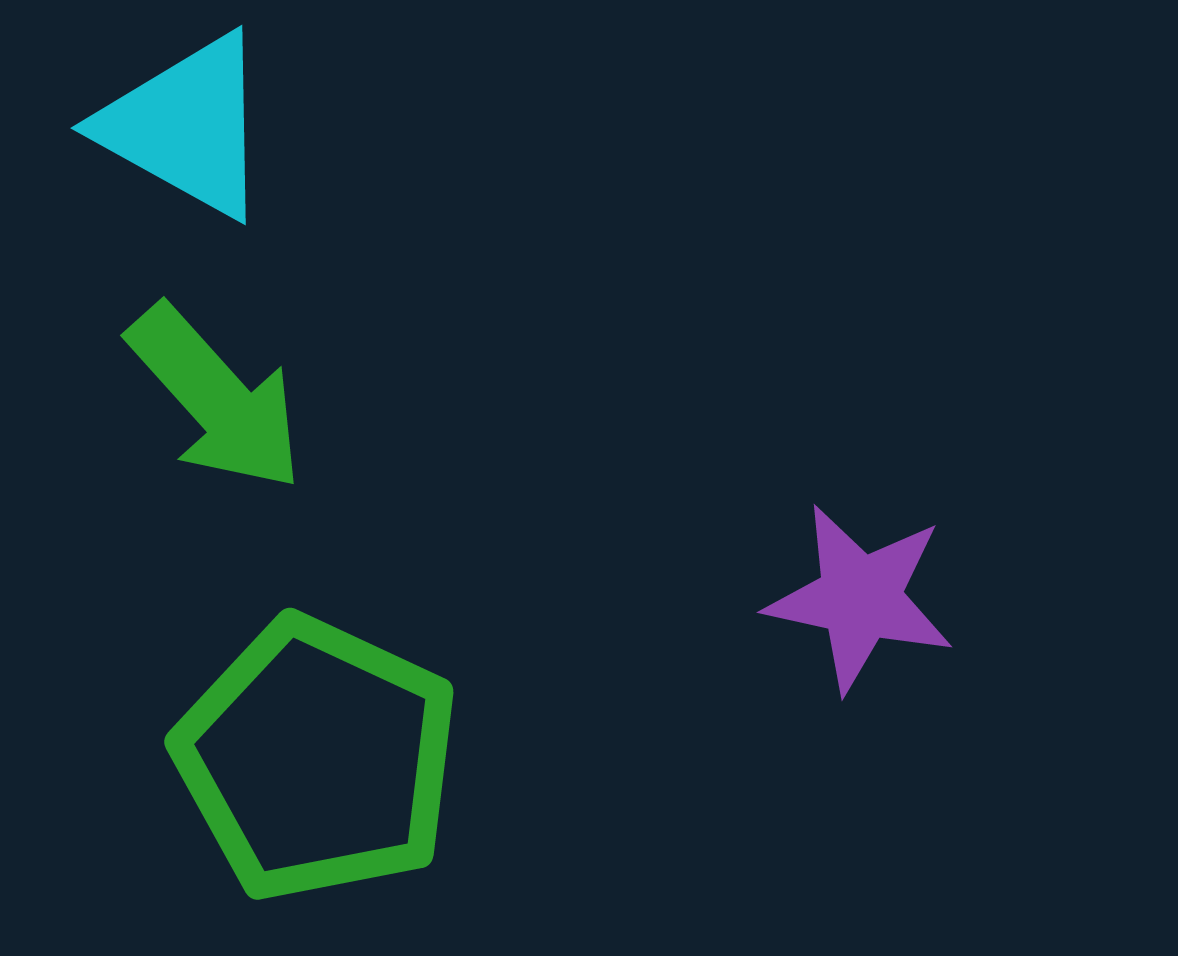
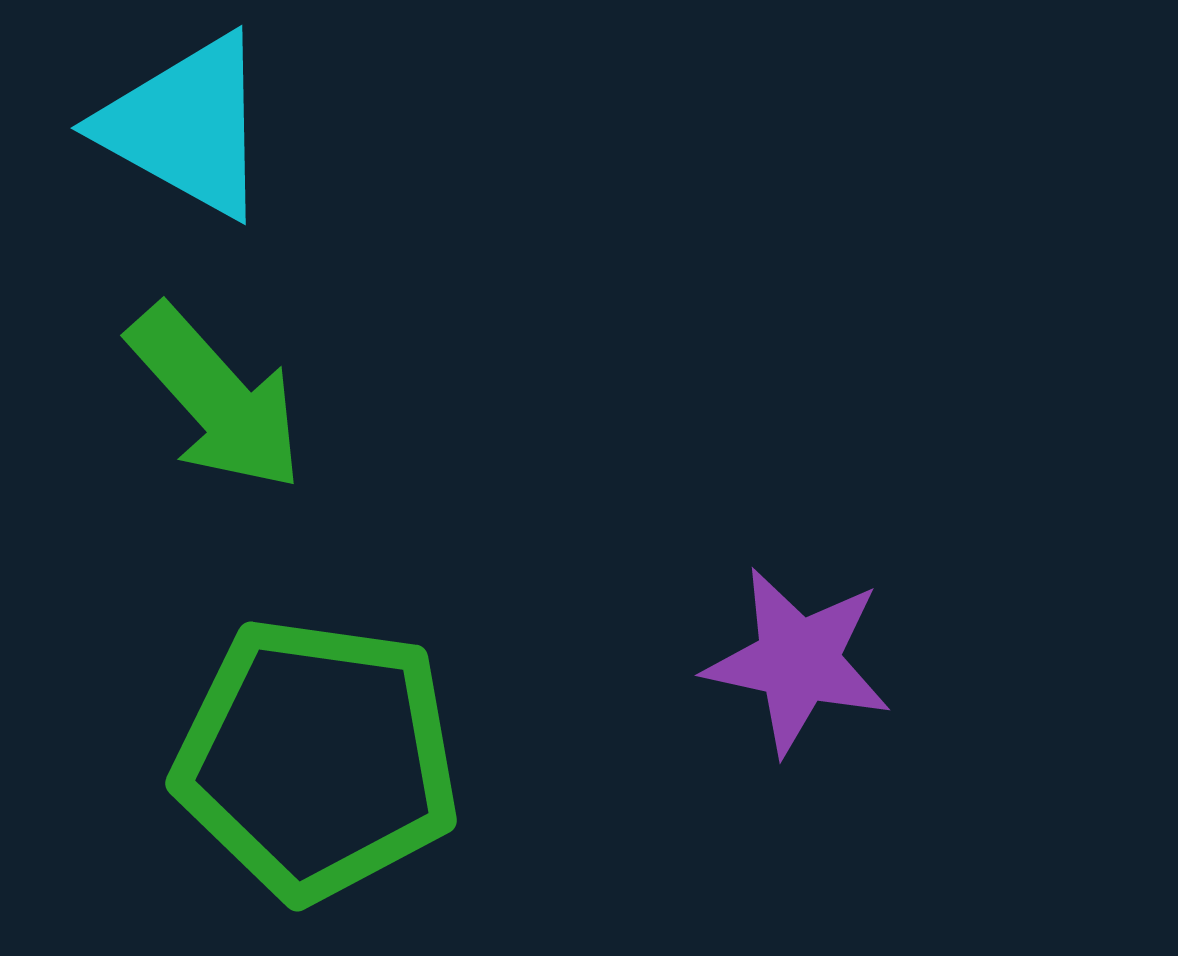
purple star: moved 62 px left, 63 px down
green pentagon: rotated 17 degrees counterclockwise
